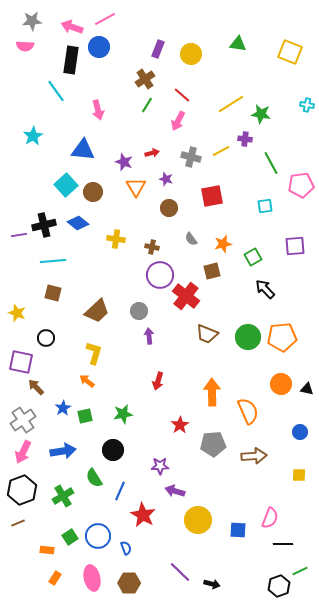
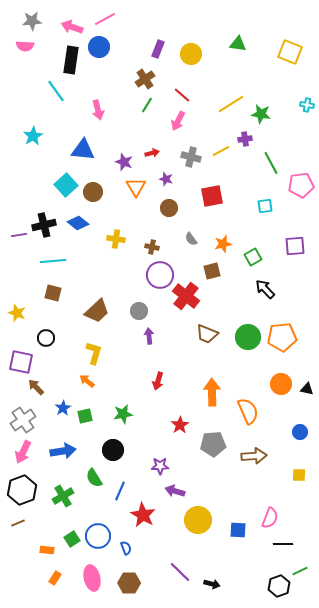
purple cross at (245, 139): rotated 16 degrees counterclockwise
green square at (70, 537): moved 2 px right, 2 px down
